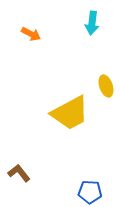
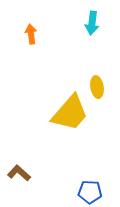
orange arrow: rotated 126 degrees counterclockwise
yellow ellipse: moved 9 px left, 1 px down; rotated 10 degrees clockwise
yellow trapezoid: rotated 21 degrees counterclockwise
brown L-shape: rotated 10 degrees counterclockwise
